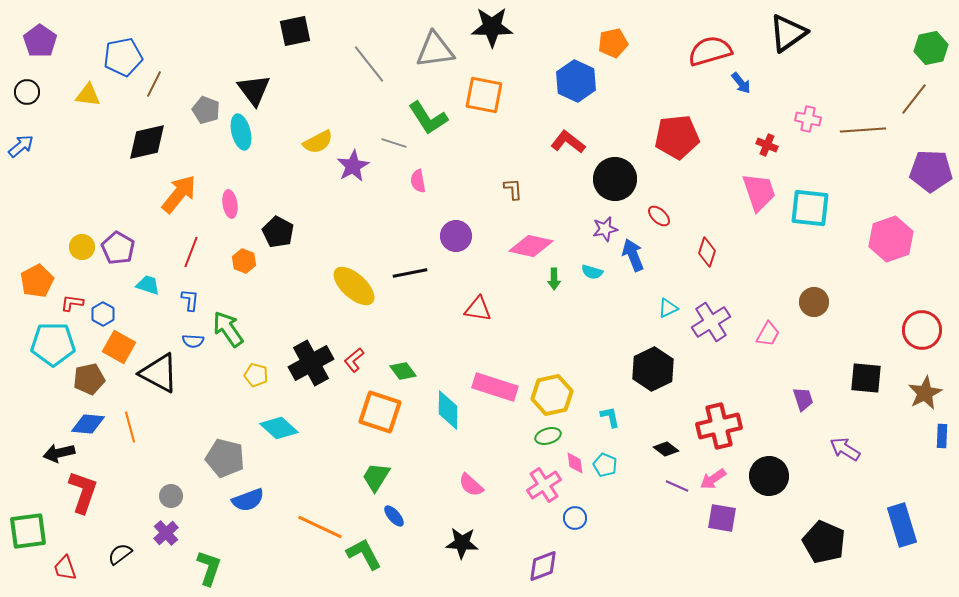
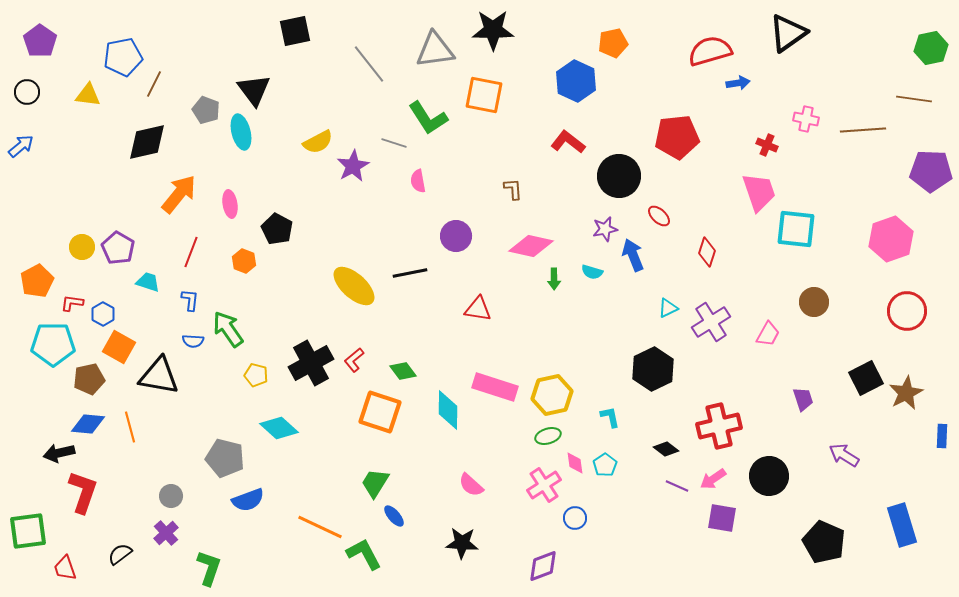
black star at (492, 27): moved 1 px right, 3 px down
blue arrow at (741, 83): moved 3 px left; rotated 60 degrees counterclockwise
brown line at (914, 99): rotated 60 degrees clockwise
pink cross at (808, 119): moved 2 px left
black circle at (615, 179): moved 4 px right, 3 px up
cyan square at (810, 208): moved 14 px left, 21 px down
black pentagon at (278, 232): moved 1 px left, 3 px up
cyan trapezoid at (148, 285): moved 3 px up
red circle at (922, 330): moved 15 px left, 19 px up
black triangle at (159, 373): moved 3 px down; rotated 18 degrees counterclockwise
black square at (866, 378): rotated 32 degrees counterclockwise
brown star at (925, 393): moved 19 px left
purple arrow at (845, 449): moved 1 px left, 6 px down
cyan pentagon at (605, 465): rotated 15 degrees clockwise
green trapezoid at (376, 477): moved 1 px left, 6 px down
